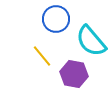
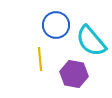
blue circle: moved 6 px down
yellow line: moved 2 px left, 3 px down; rotated 35 degrees clockwise
